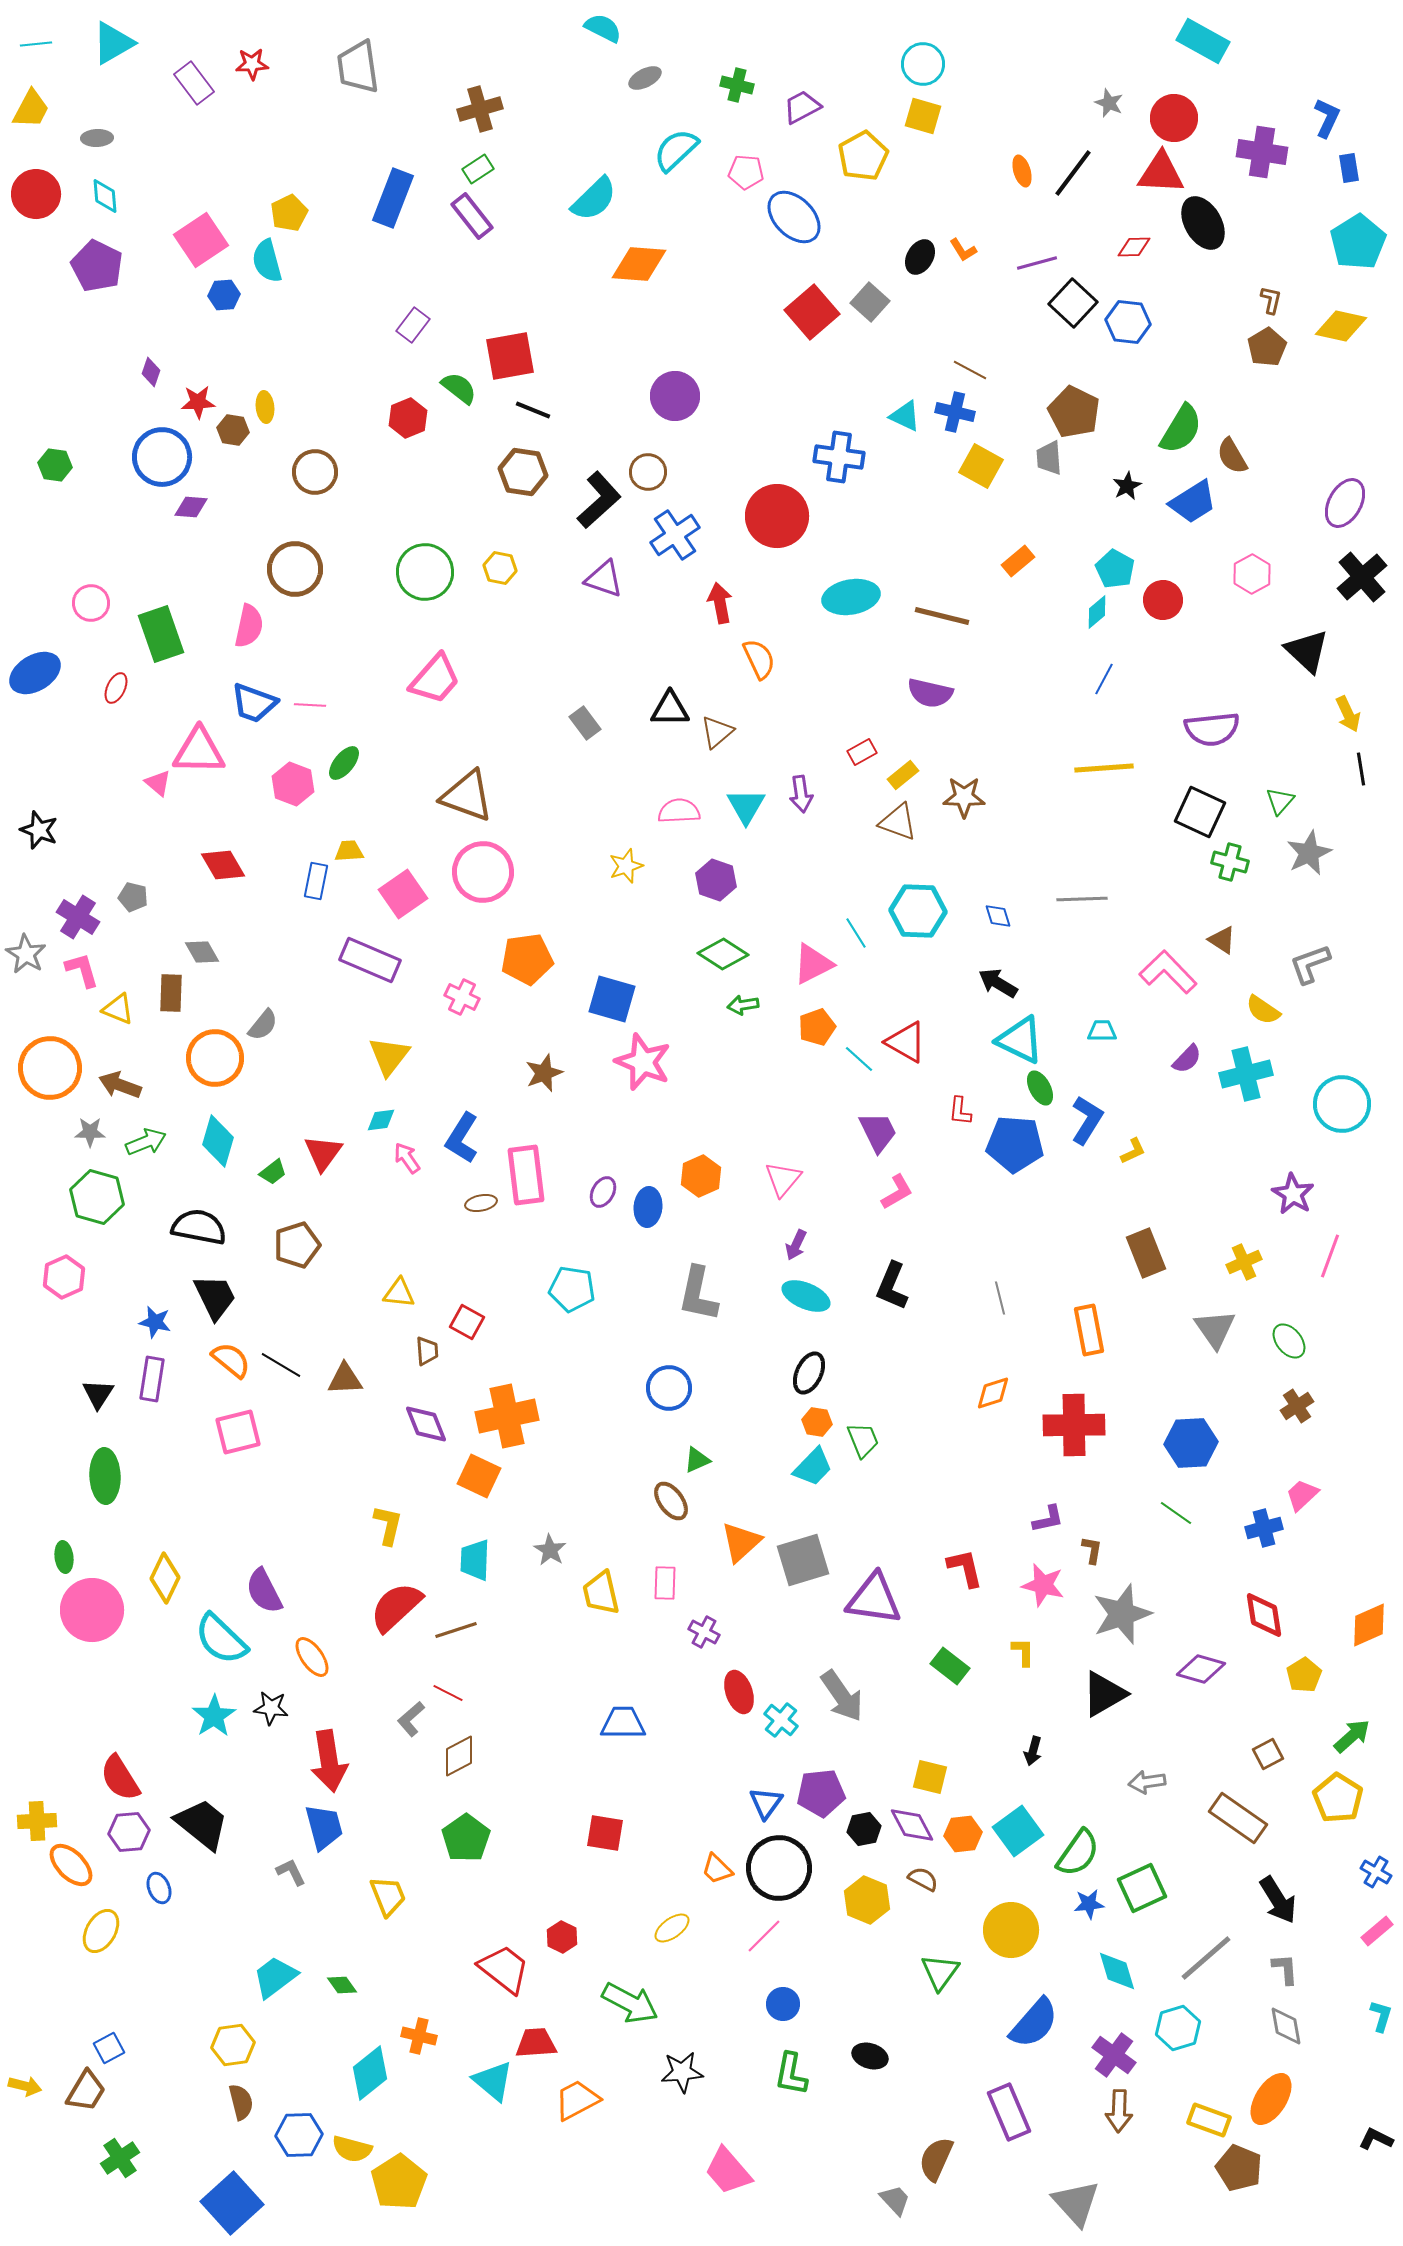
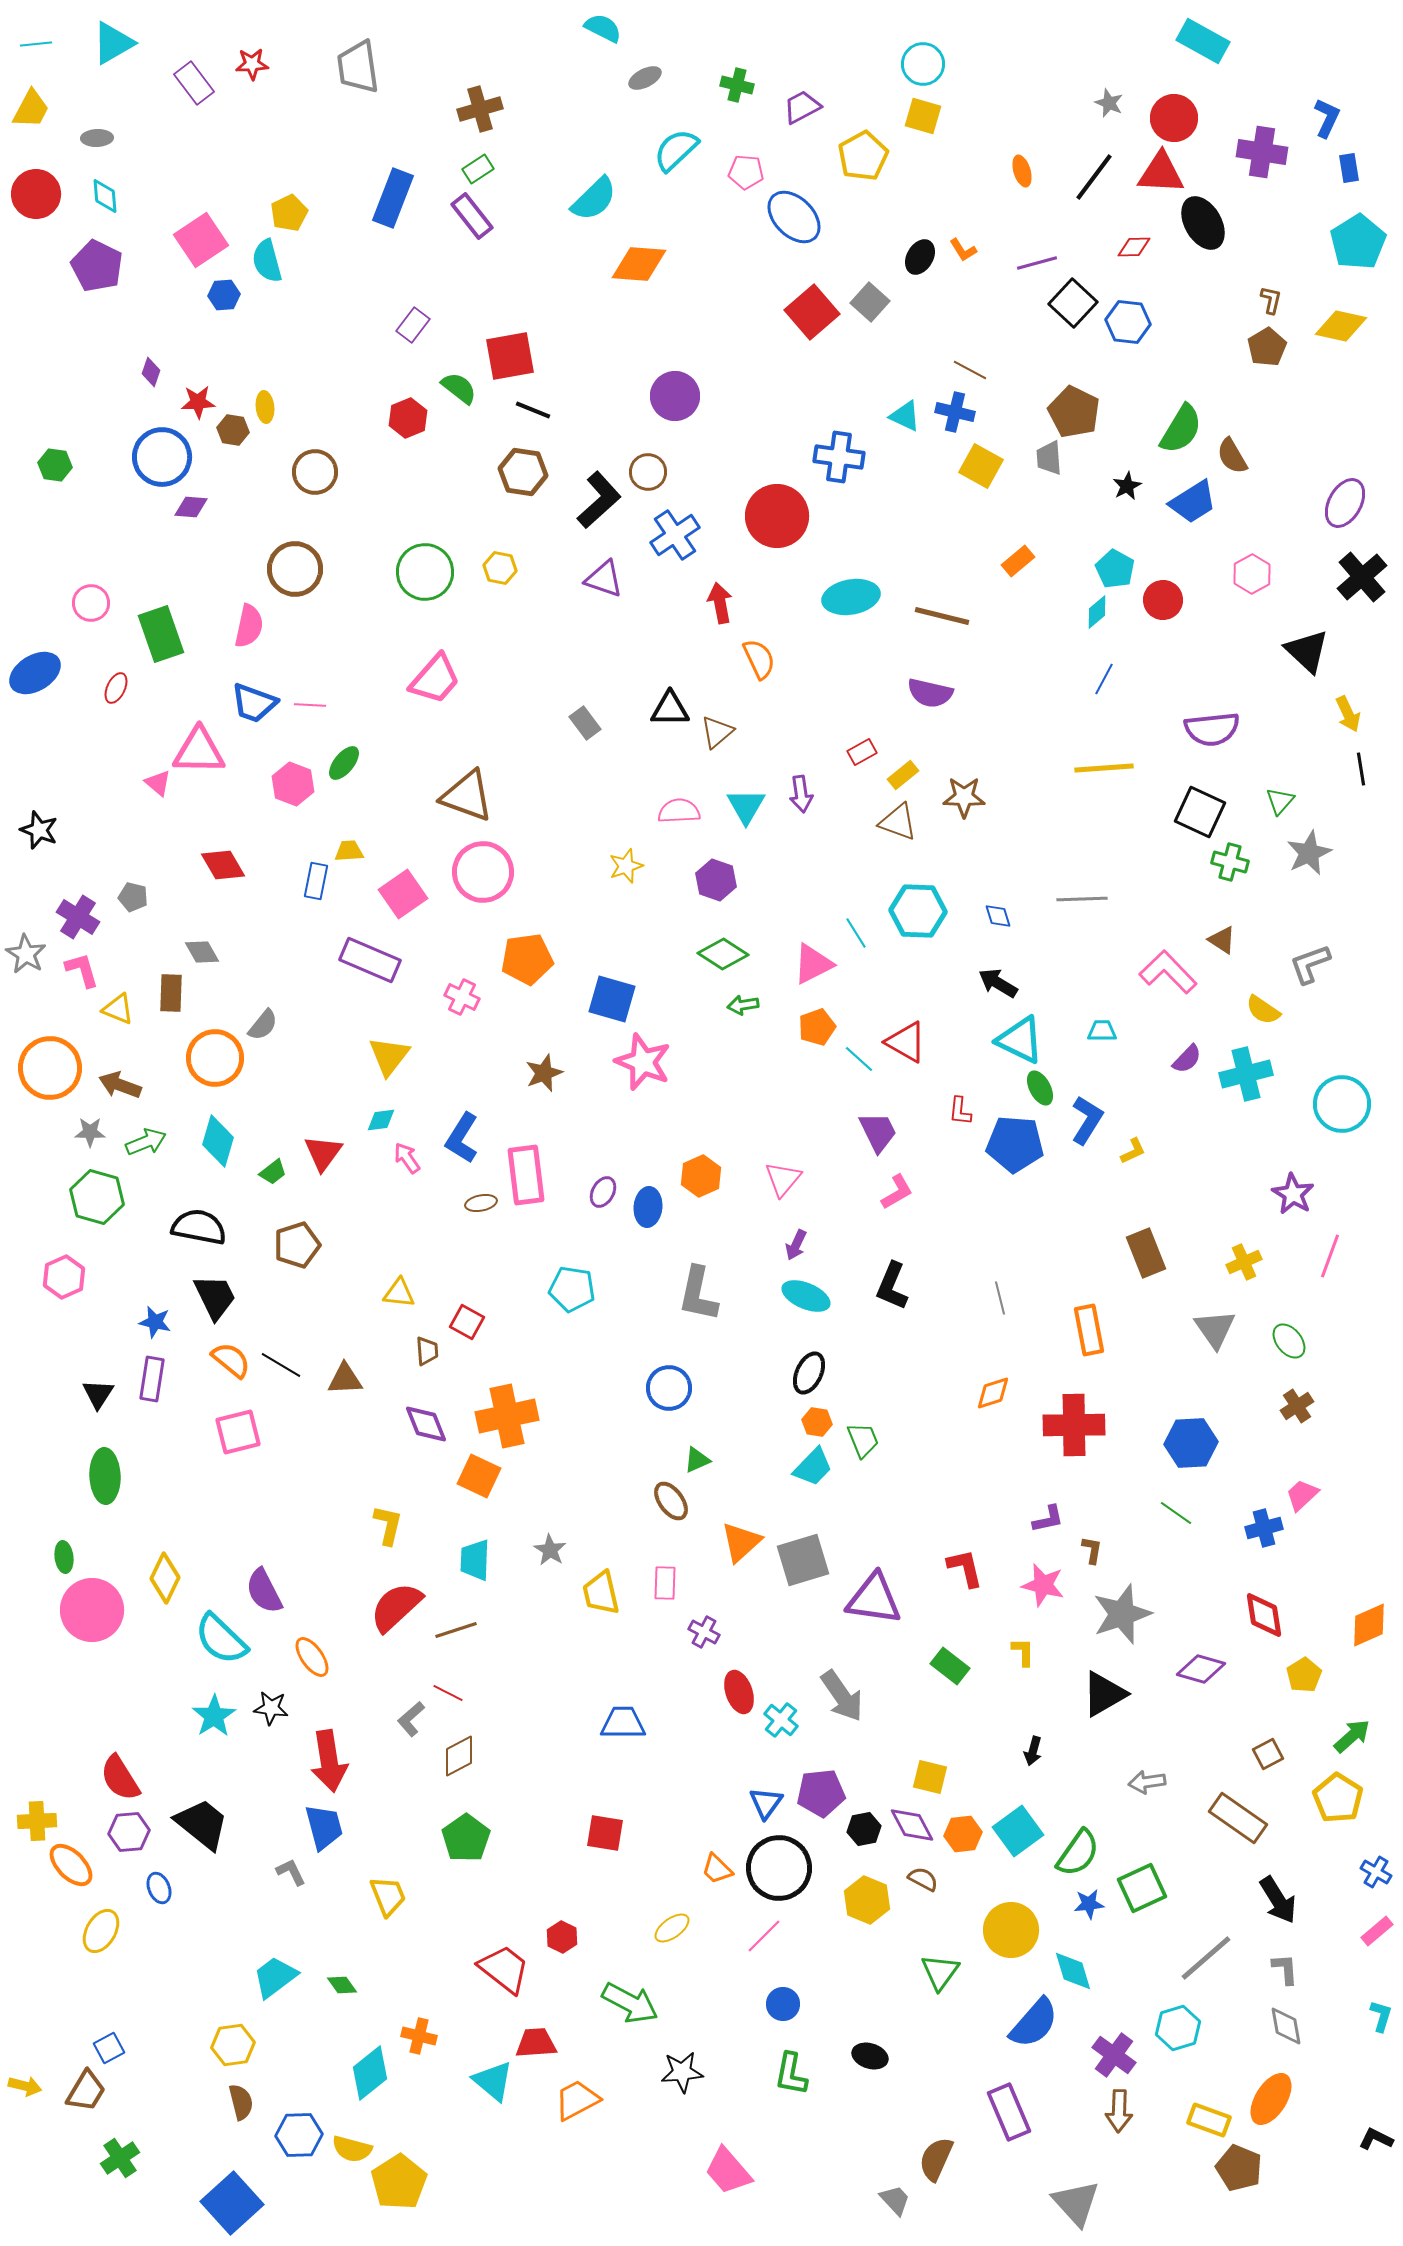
black line at (1073, 173): moved 21 px right, 4 px down
cyan diamond at (1117, 1971): moved 44 px left
